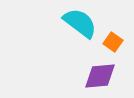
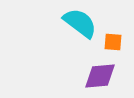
orange square: rotated 30 degrees counterclockwise
